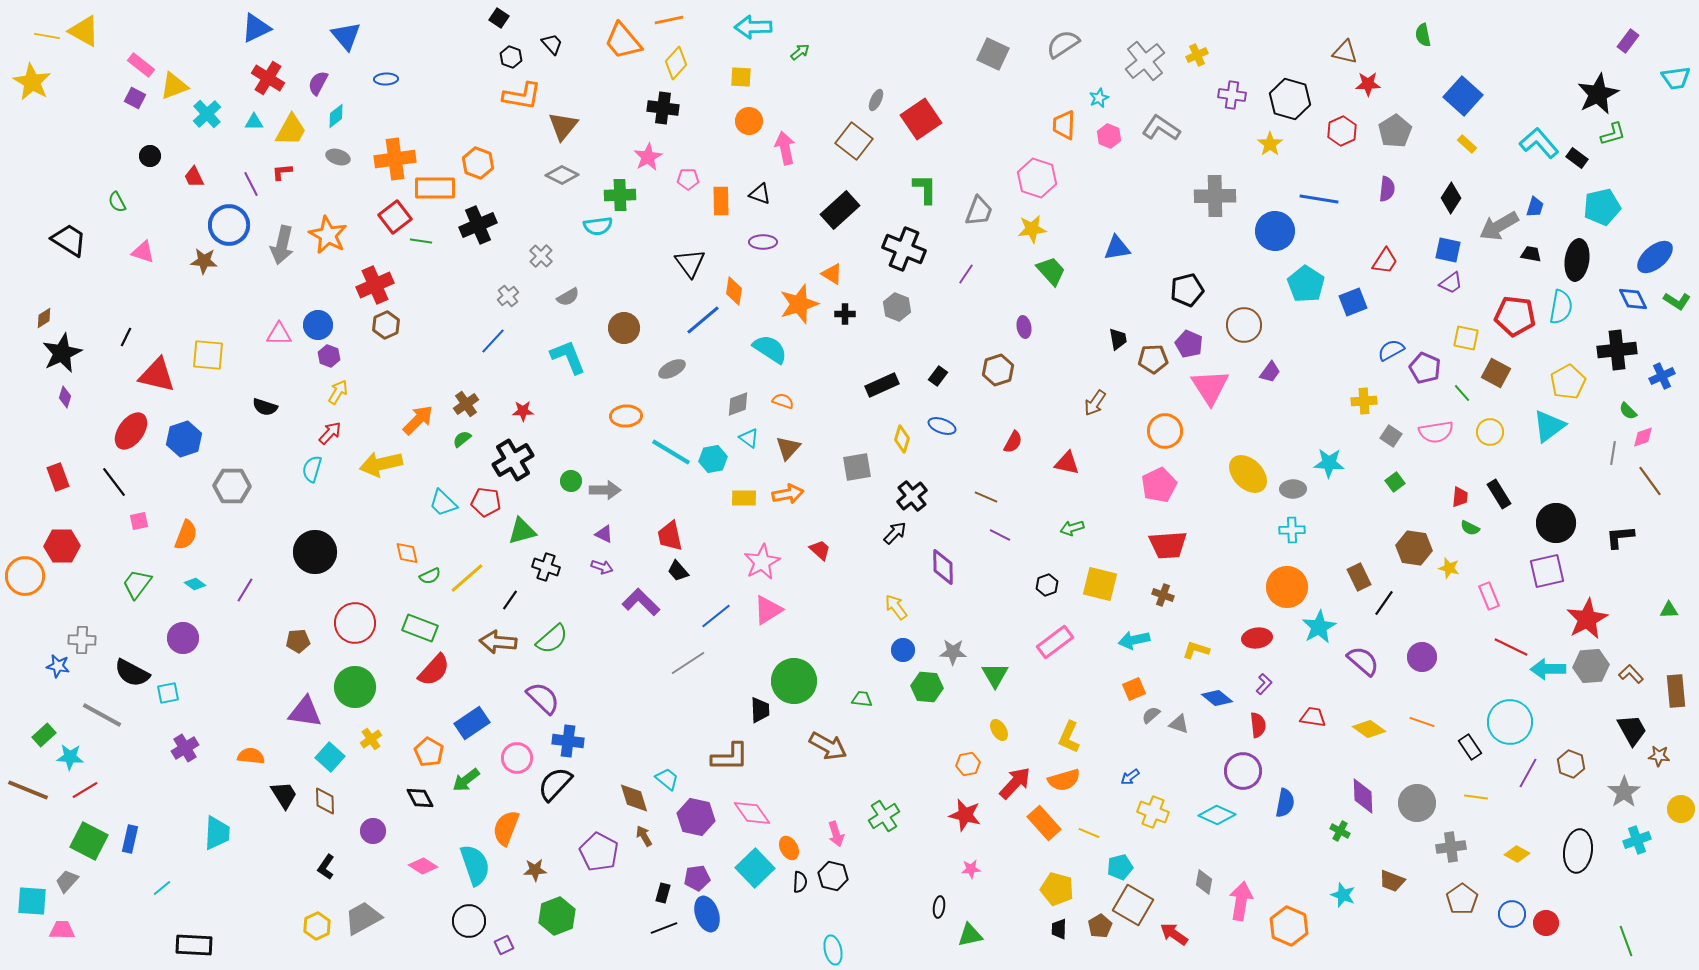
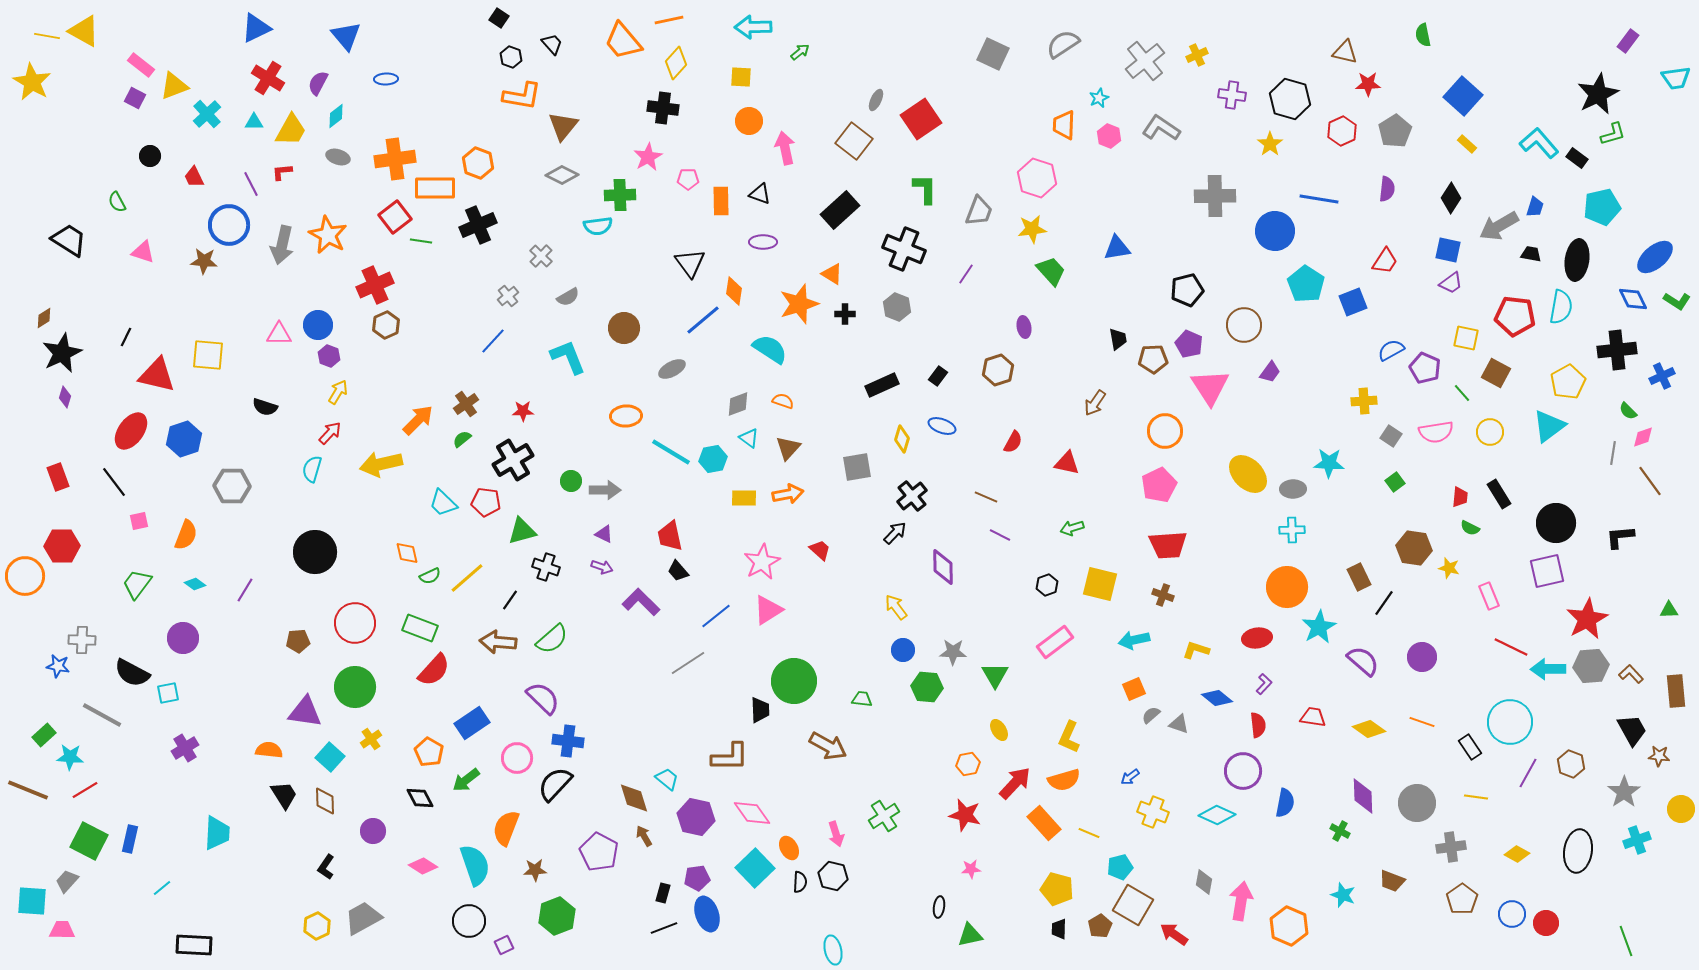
orange semicircle at (251, 756): moved 18 px right, 6 px up
